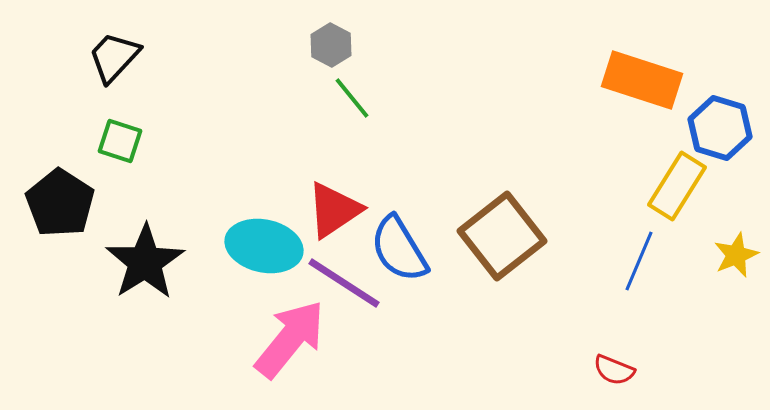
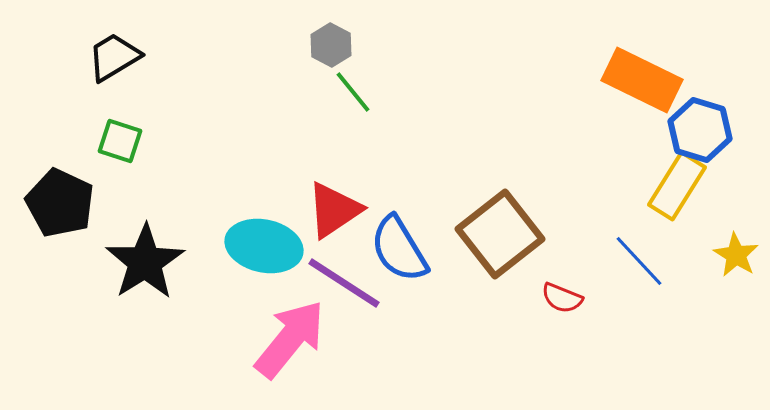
black trapezoid: rotated 16 degrees clockwise
orange rectangle: rotated 8 degrees clockwise
green line: moved 1 px right, 6 px up
blue hexagon: moved 20 px left, 2 px down
black pentagon: rotated 8 degrees counterclockwise
brown square: moved 2 px left, 2 px up
yellow star: rotated 18 degrees counterclockwise
blue line: rotated 66 degrees counterclockwise
red semicircle: moved 52 px left, 72 px up
